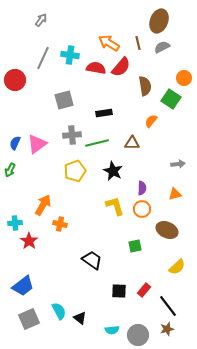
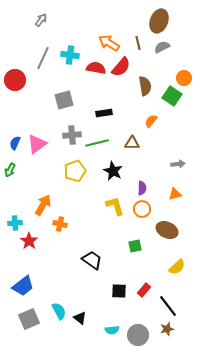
green square at (171, 99): moved 1 px right, 3 px up
